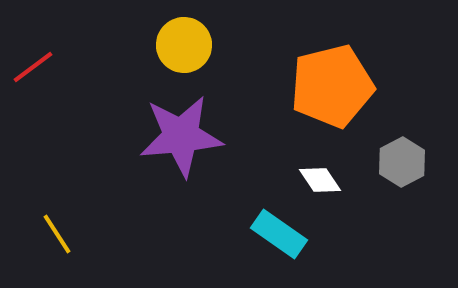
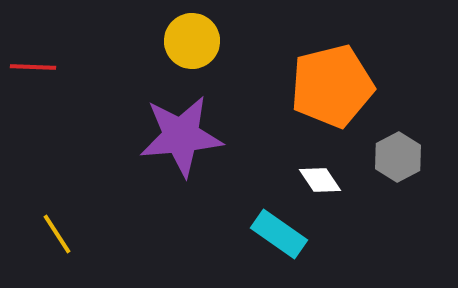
yellow circle: moved 8 px right, 4 px up
red line: rotated 39 degrees clockwise
gray hexagon: moved 4 px left, 5 px up
